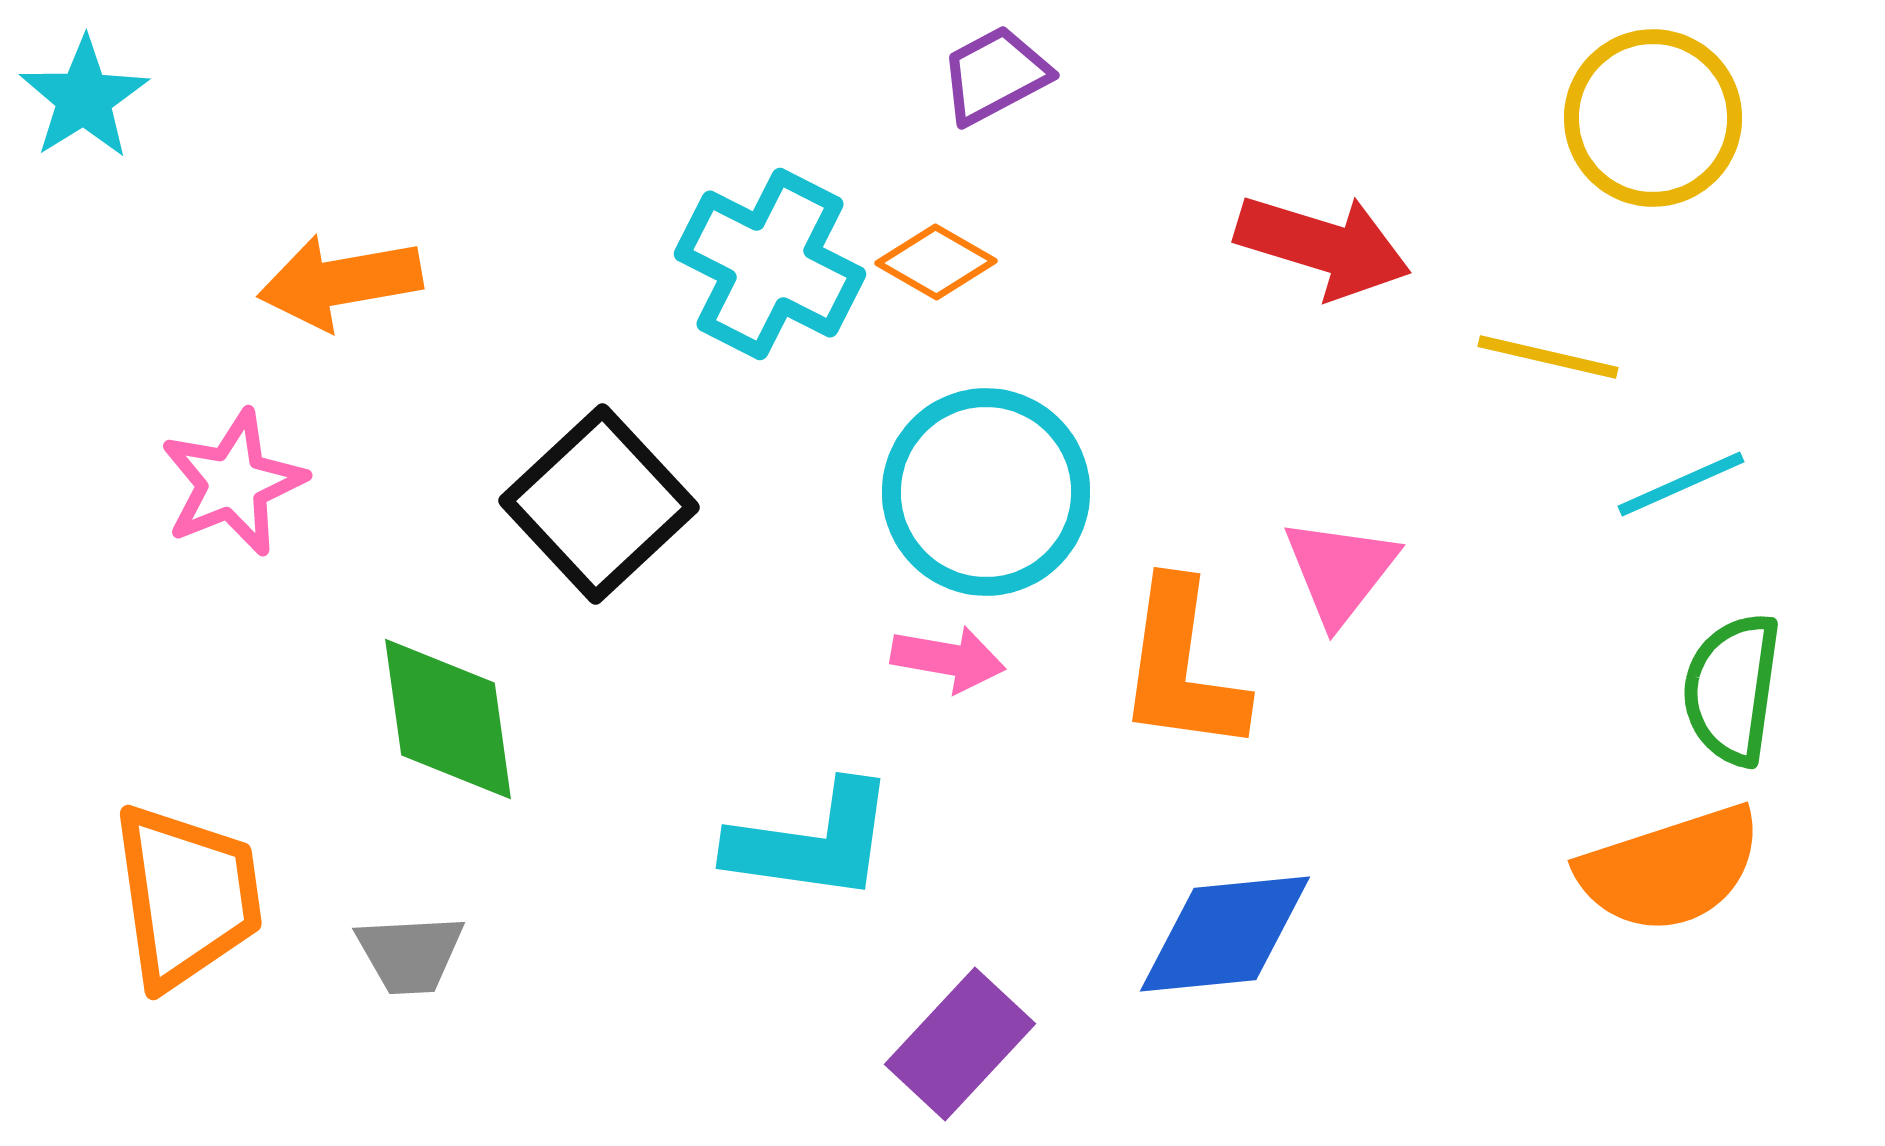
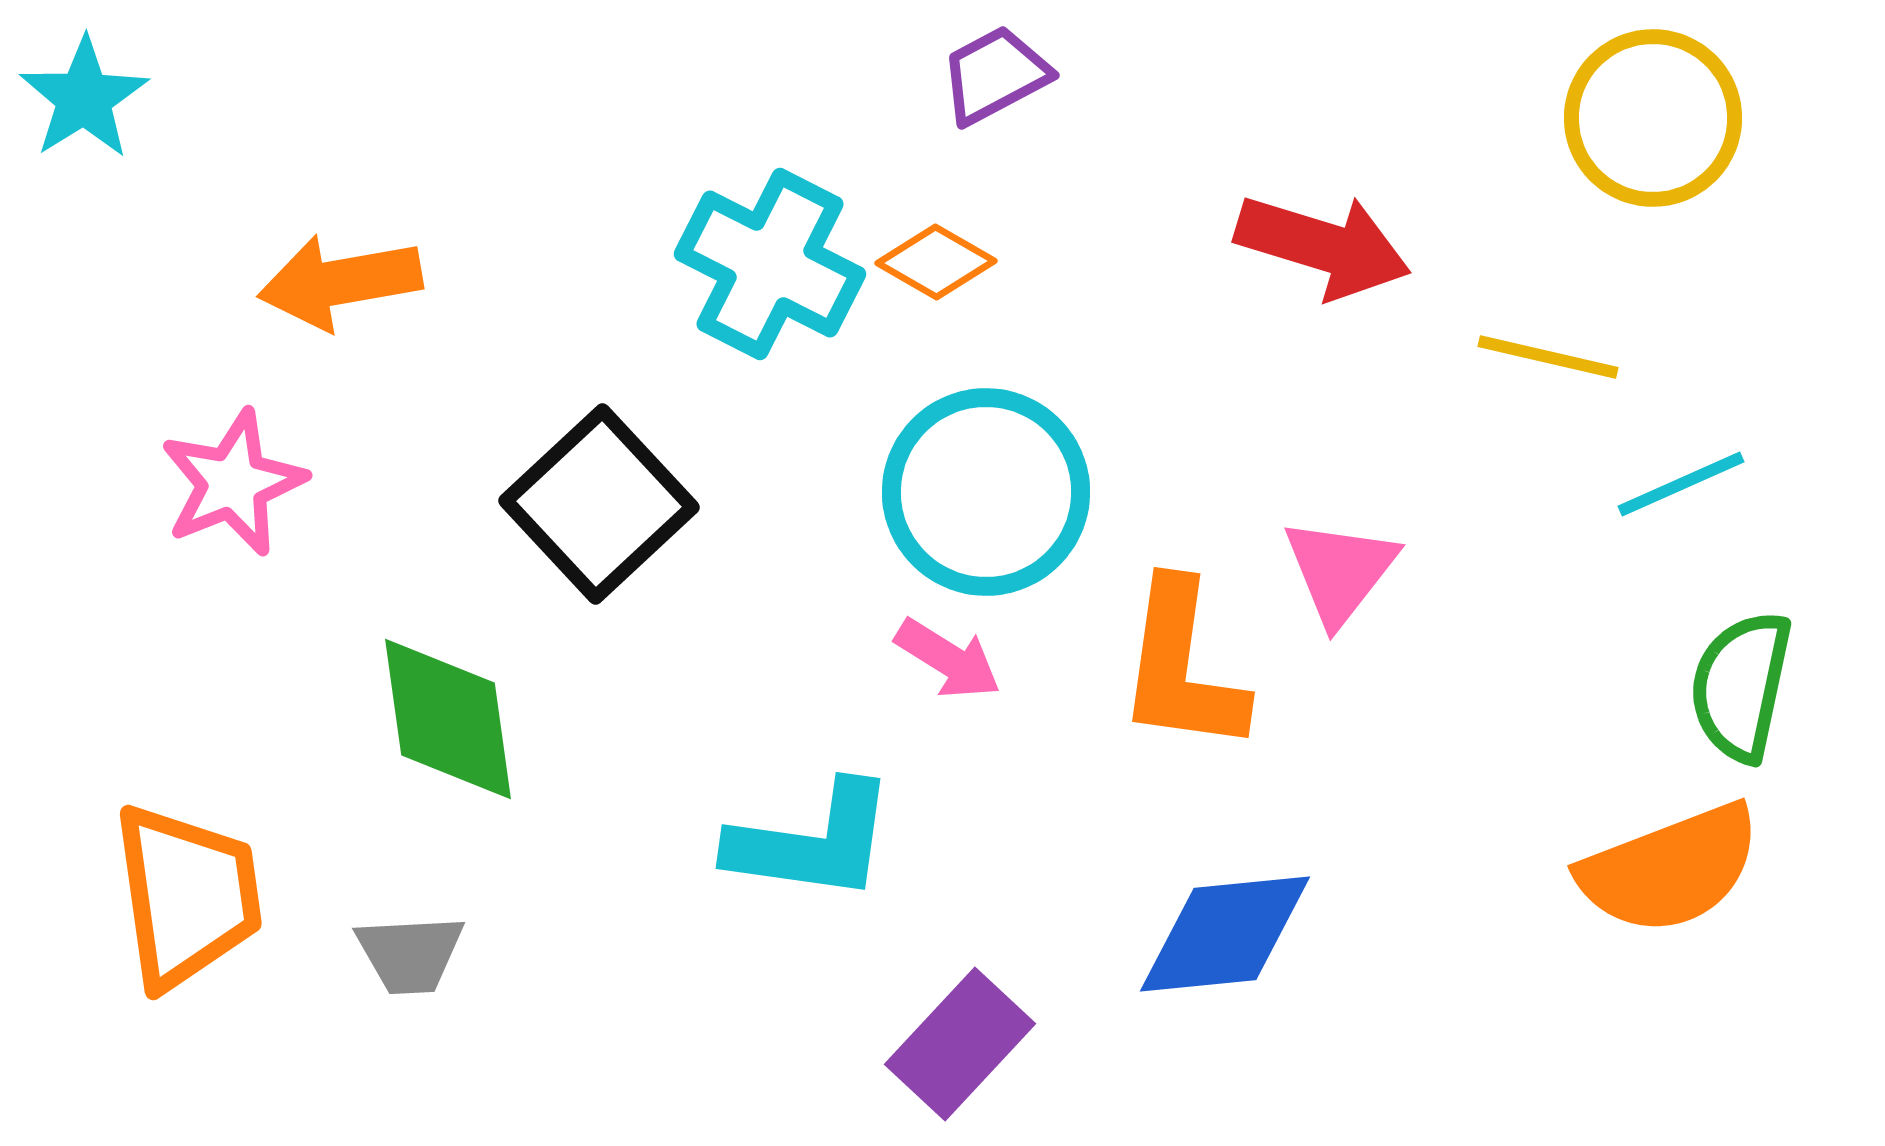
pink arrow: rotated 22 degrees clockwise
green semicircle: moved 9 px right, 3 px up; rotated 4 degrees clockwise
orange semicircle: rotated 3 degrees counterclockwise
